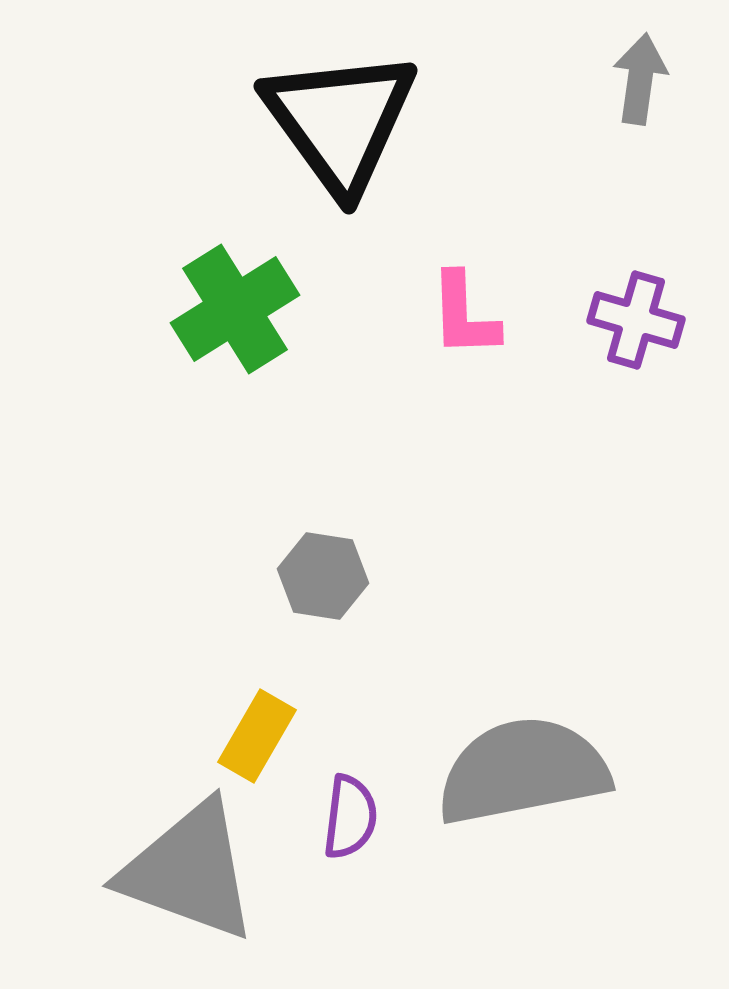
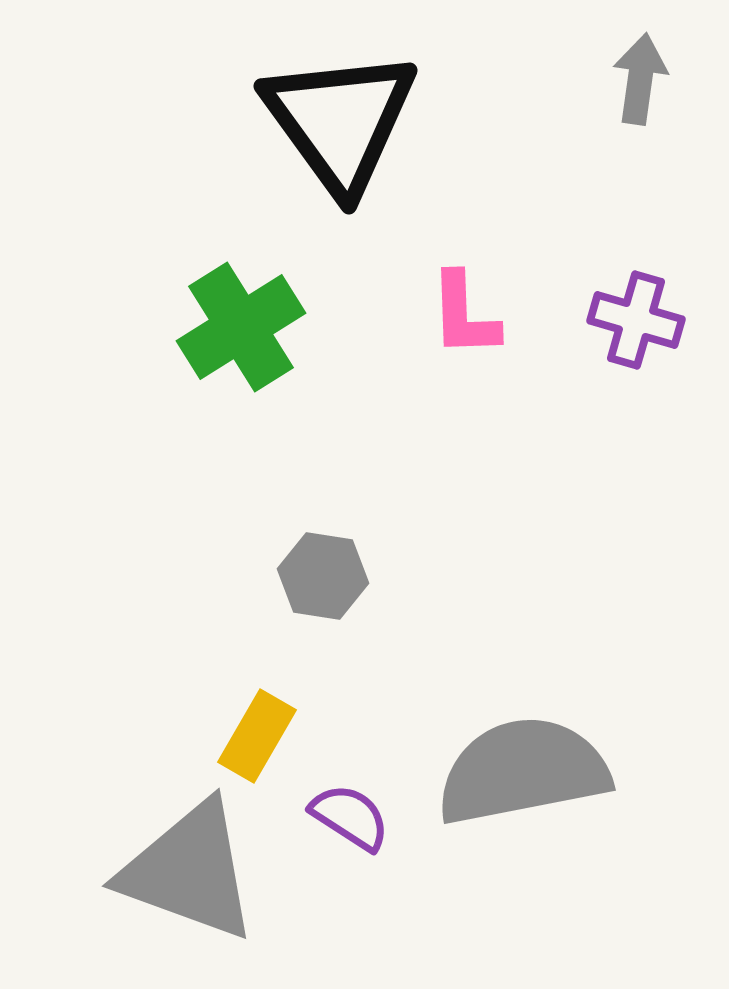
green cross: moved 6 px right, 18 px down
purple semicircle: rotated 64 degrees counterclockwise
